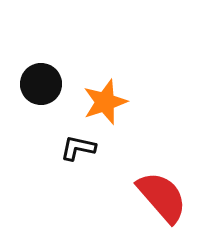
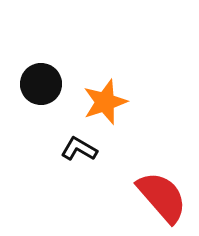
black L-shape: moved 1 px right, 1 px down; rotated 18 degrees clockwise
